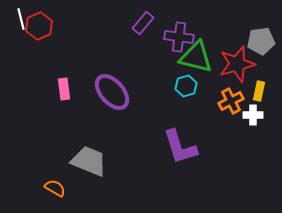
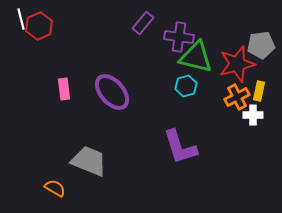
gray pentagon: moved 4 px down
orange cross: moved 6 px right, 4 px up
